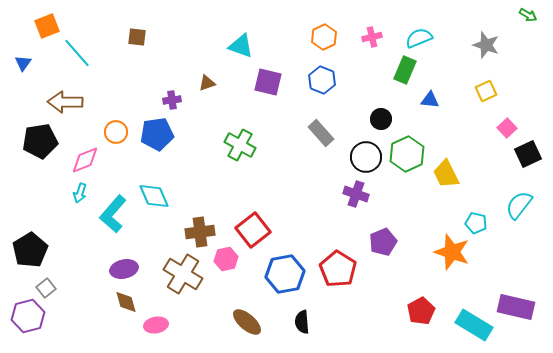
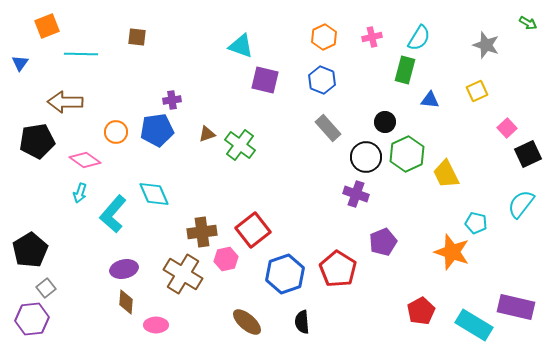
green arrow at (528, 15): moved 8 px down
cyan semicircle at (419, 38): rotated 144 degrees clockwise
cyan line at (77, 53): moved 4 px right, 1 px down; rotated 48 degrees counterclockwise
blue triangle at (23, 63): moved 3 px left
green rectangle at (405, 70): rotated 8 degrees counterclockwise
purple square at (268, 82): moved 3 px left, 2 px up
brown triangle at (207, 83): moved 51 px down
yellow square at (486, 91): moved 9 px left
black circle at (381, 119): moved 4 px right, 3 px down
gray rectangle at (321, 133): moved 7 px right, 5 px up
blue pentagon at (157, 134): moved 4 px up
black pentagon at (40, 141): moved 3 px left
green cross at (240, 145): rotated 8 degrees clockwise
pink diamond at (85, 160): rotated 56 degrees clockwise
cyan diamond at (154, 196): moved 2 px up
cyan semicircle at (519, 205): moved 2 px right, 1 px up
brown cross at (200, 232): moved 2 px right
blue hexagon at (285, 274): rotated 9 degrees counterclockwise
brown diamond at (126, 302): rotated 20 degrees clockwise
purple hexagon at (28, 316): moved 4 px right, 3 px down; rotated 8 degrees clockwise
pink ellipse at (156, 325): rotated 10 degrees clockwise
